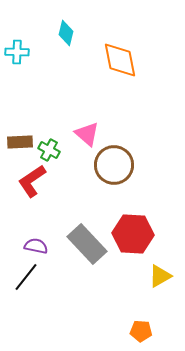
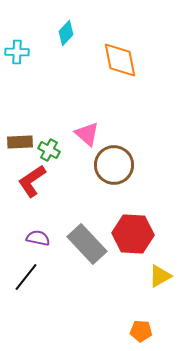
cyan diamond: rotated 30 degrees clockwise
purple semicircle: moved 2 px right, 8 px up
